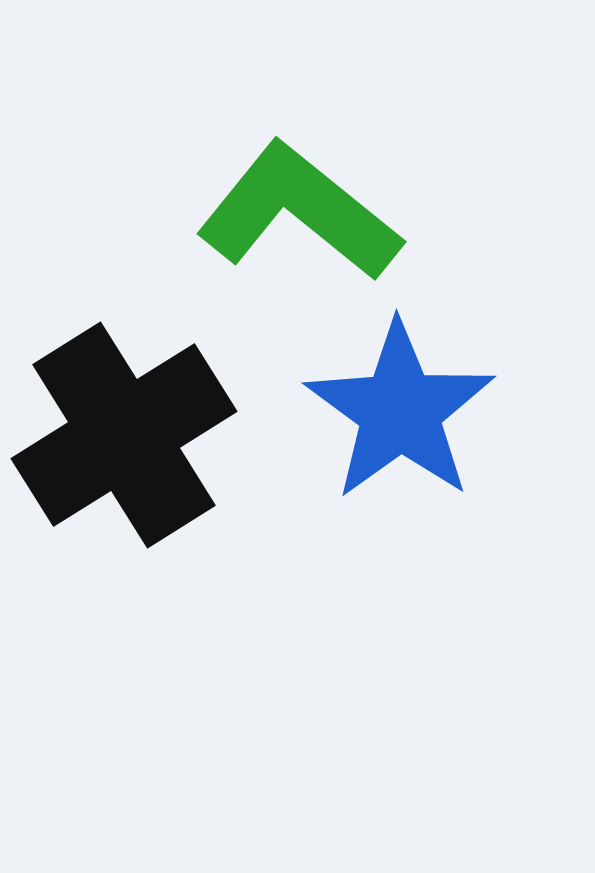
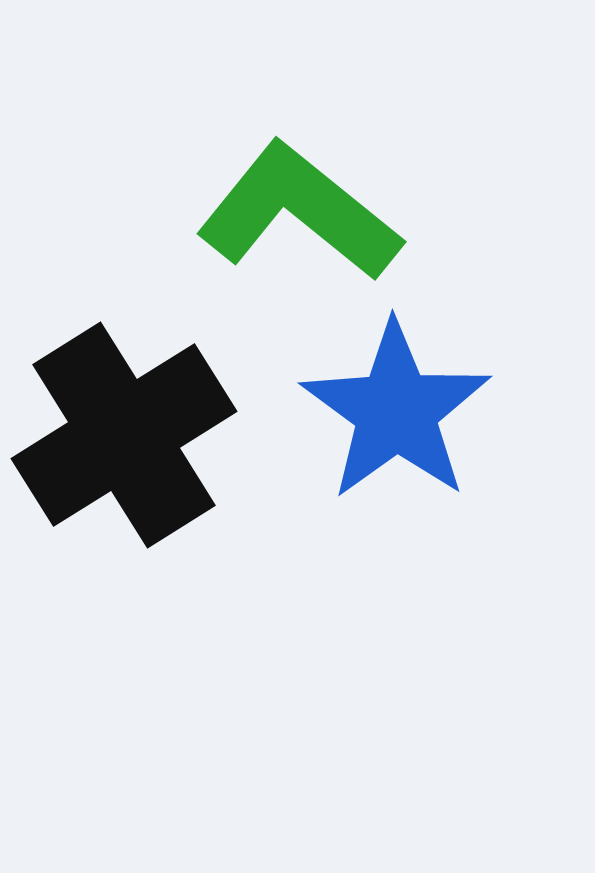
blue star: moved 4 px left
